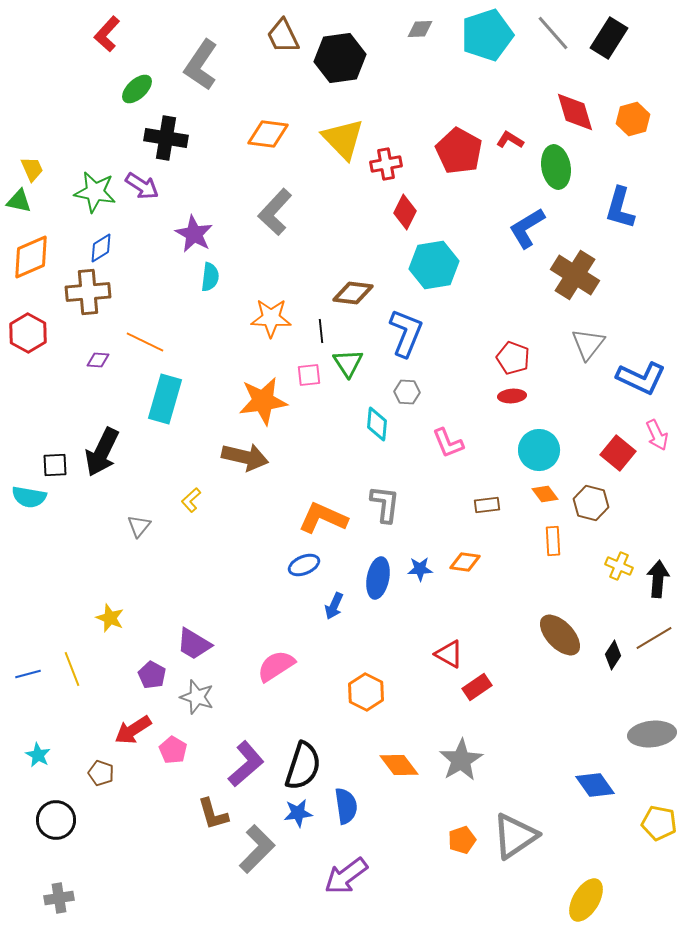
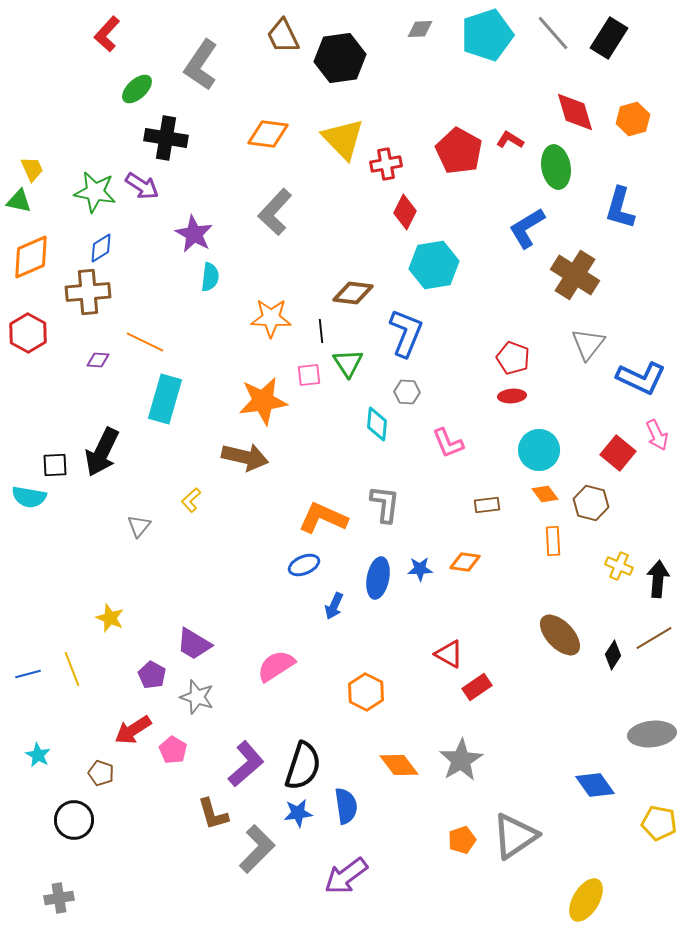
black circle at (56, 820): moved 18 px right
